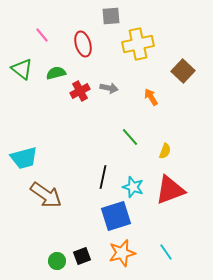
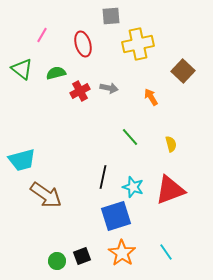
pink line: rotated 70 degrees clockwise
yellow semicircle: moved 6 px right, 7 px up; rotated 35 degrees counterclockwise
cyan trapezoid: moved 2 px left, 2 px down
orange star: rotated 24 degrees counterclockwise
